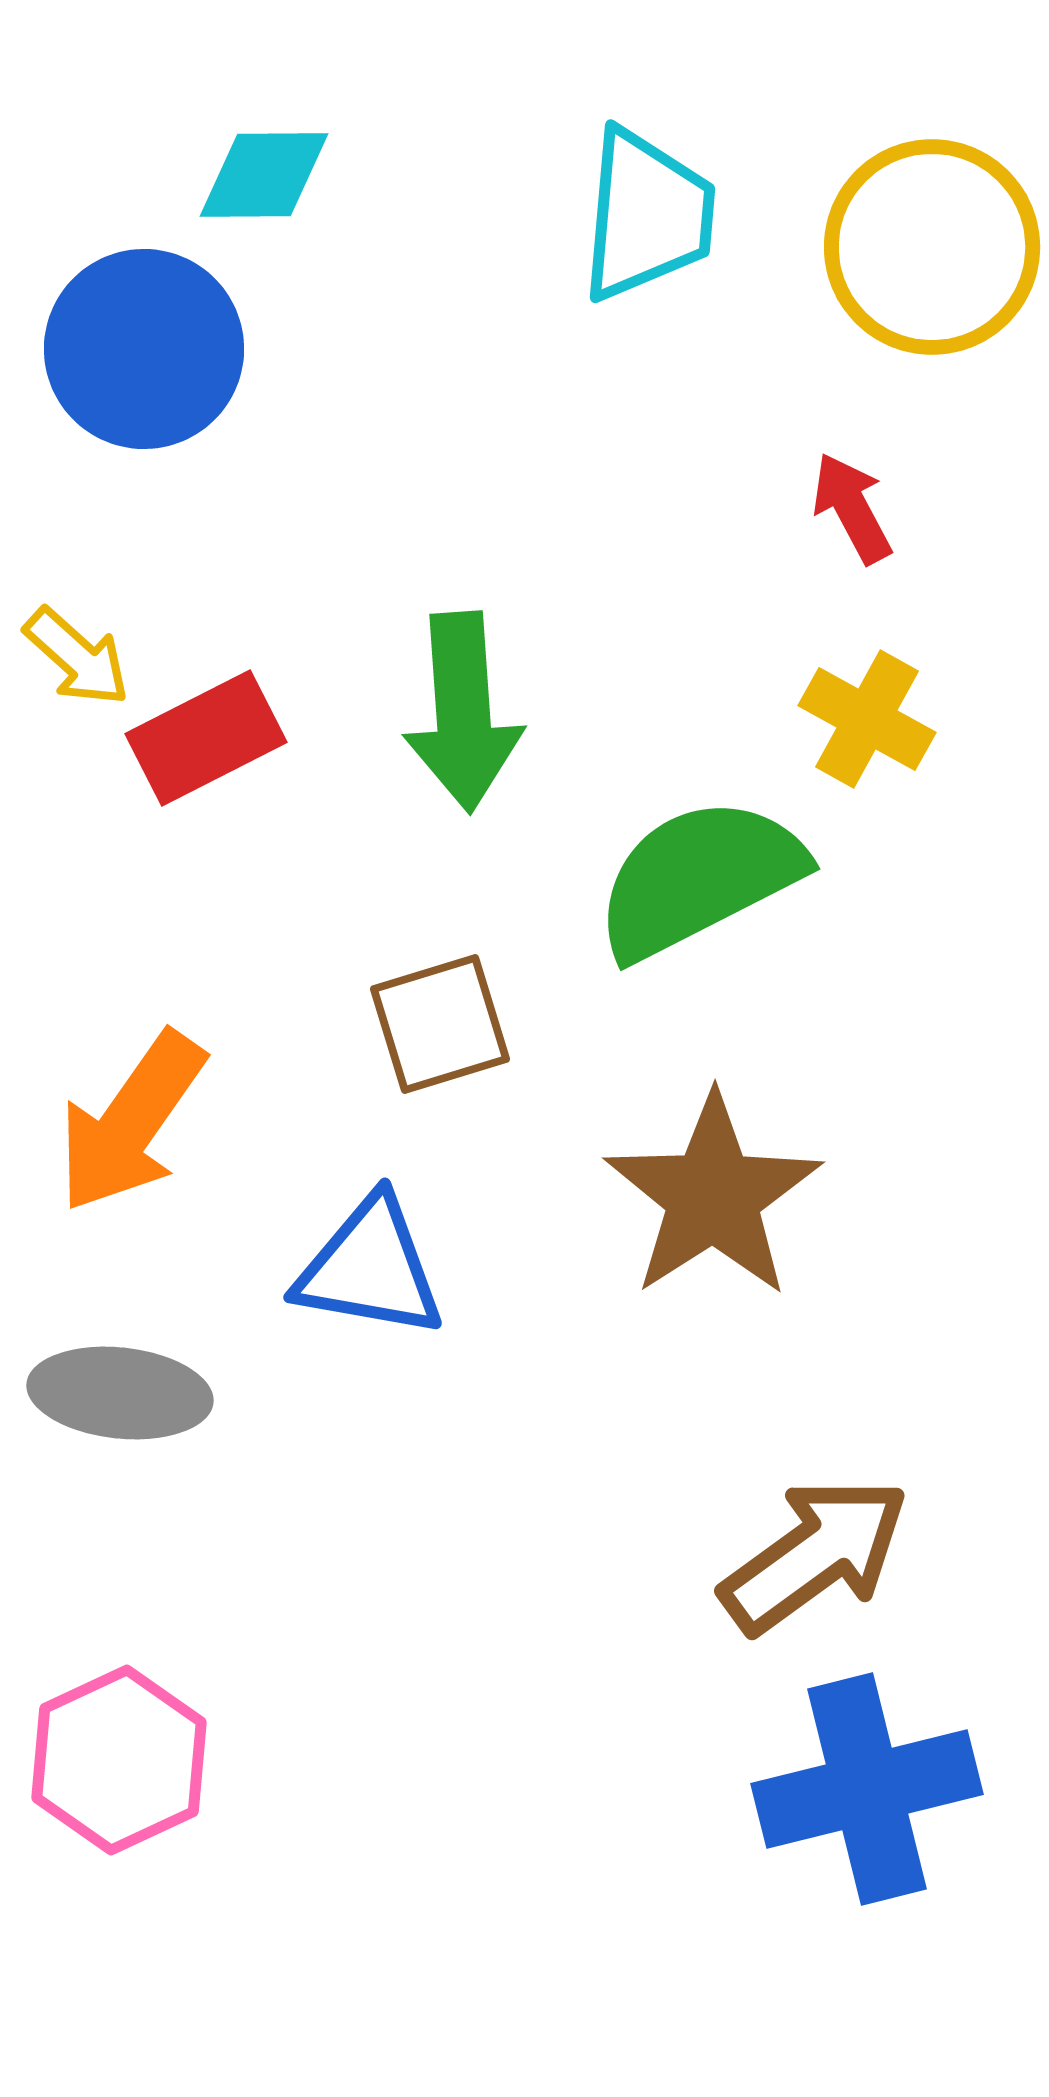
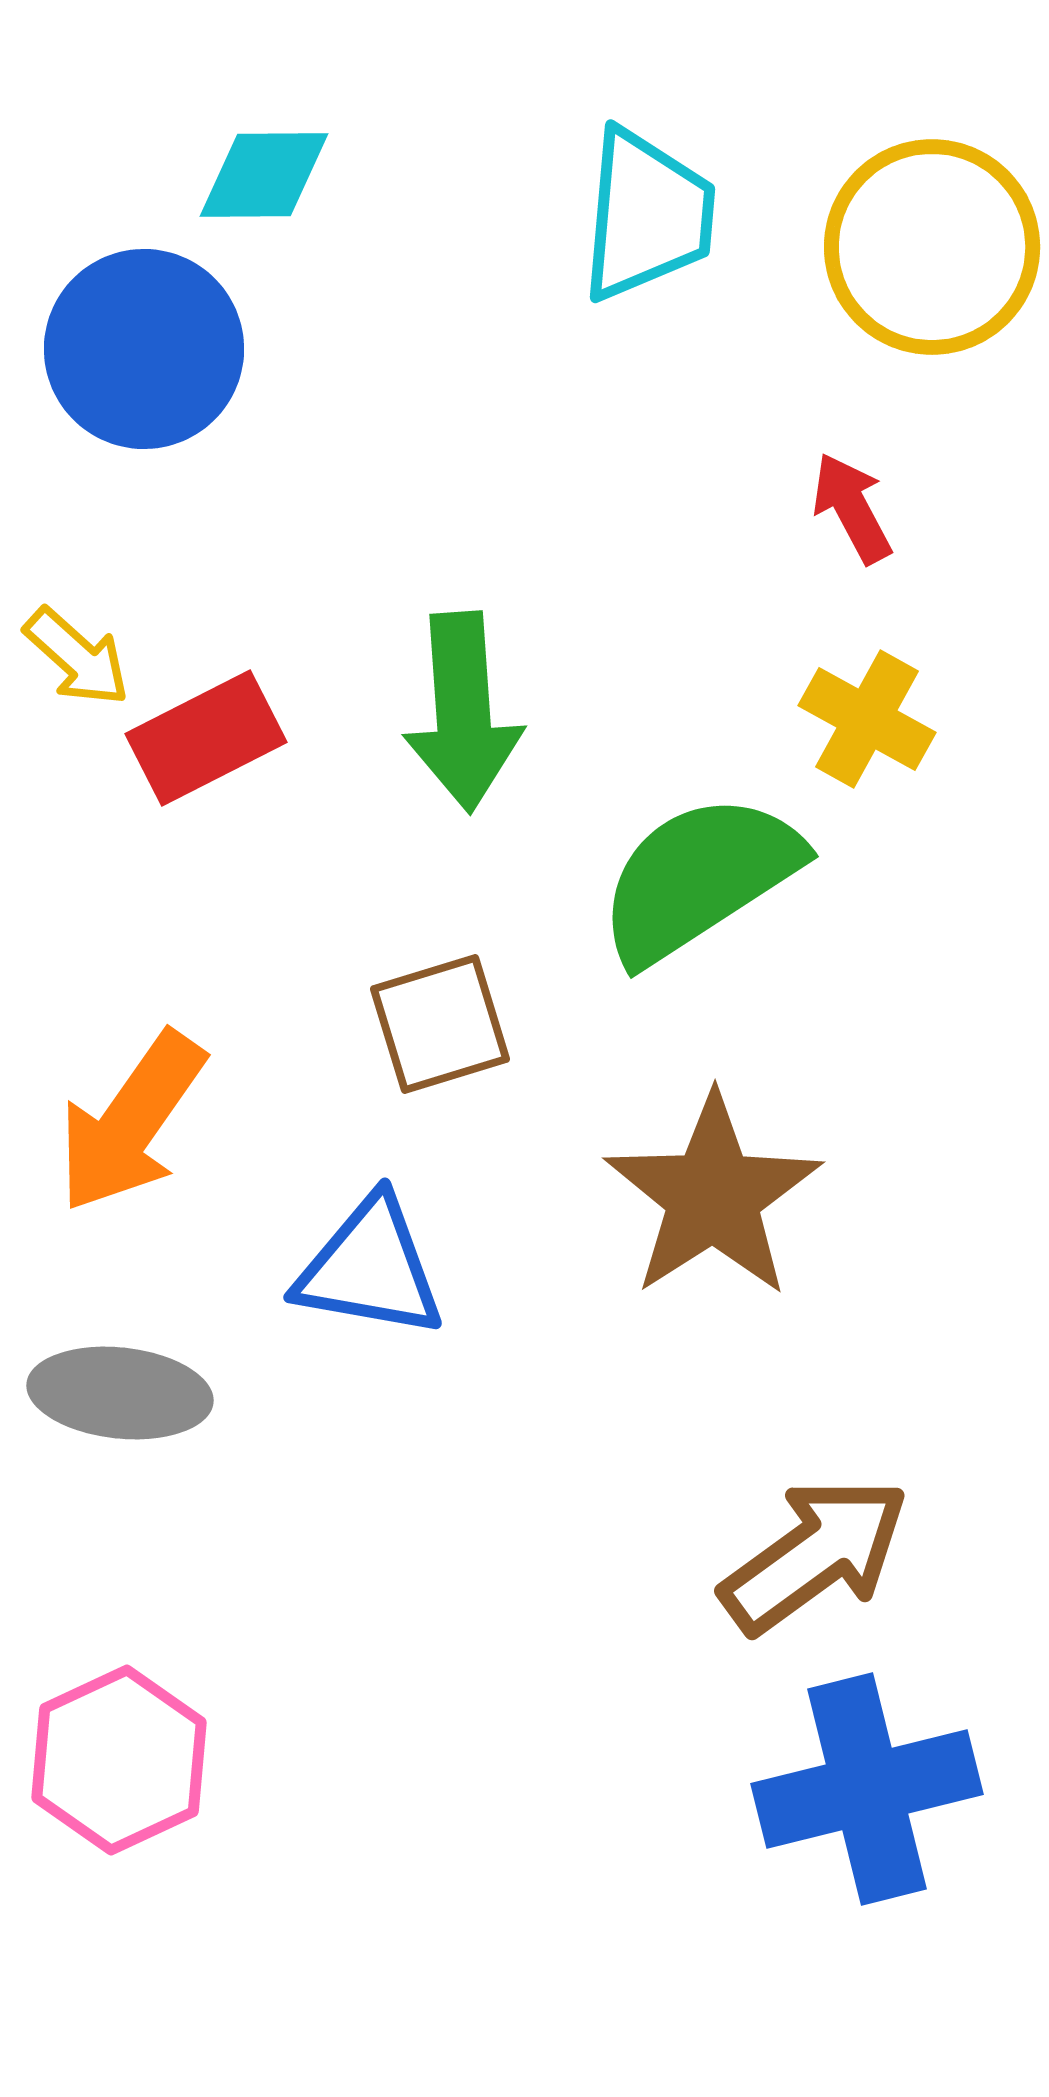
green semicircle: rotated 6 degrees counterclockwise
